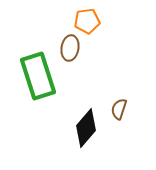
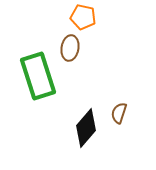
orange pentagon: moved 4 px left, 4 px up; rotated 20 degrees clockwise
brown semicircle: moved 4 px down
